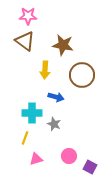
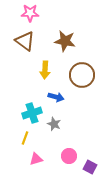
pink star: moved 2 px right, 3 px up
brown star: moved 2 px right, 4 px up
cyan cross: rotated 18 degrees counterclockwise
